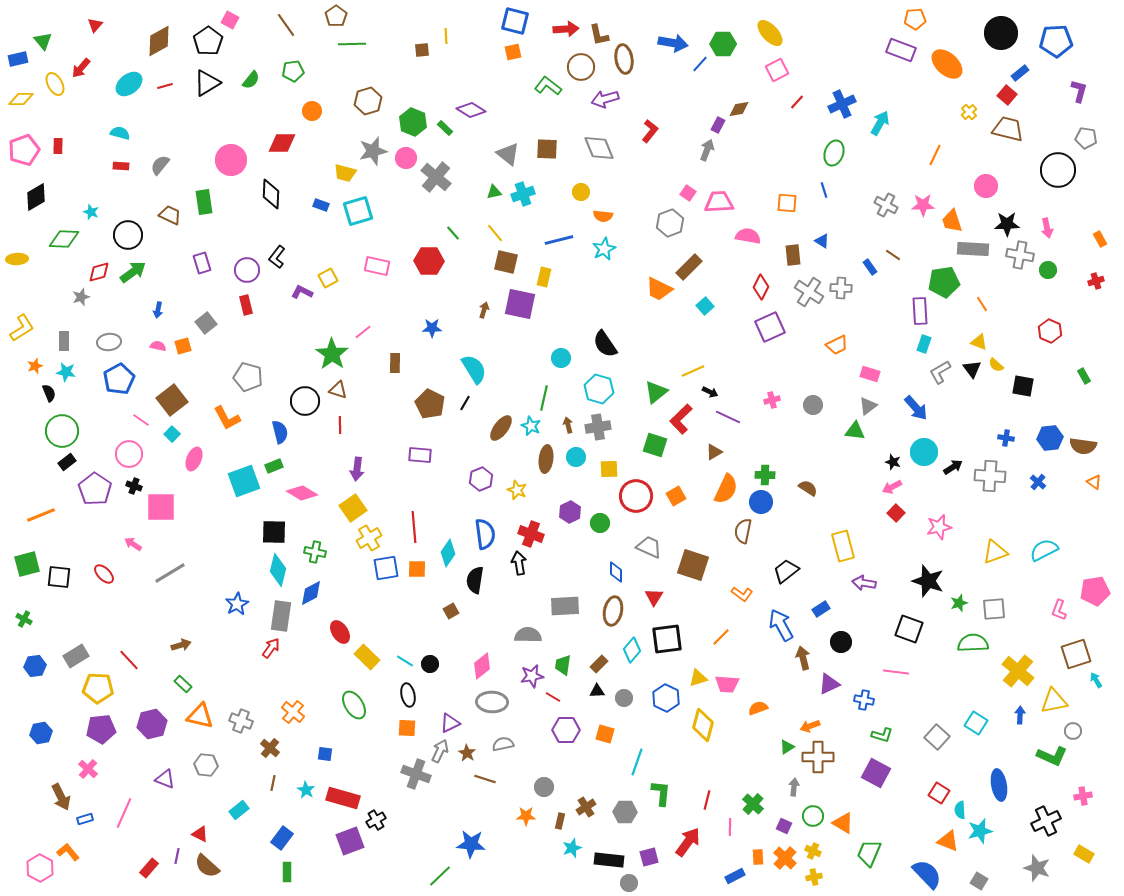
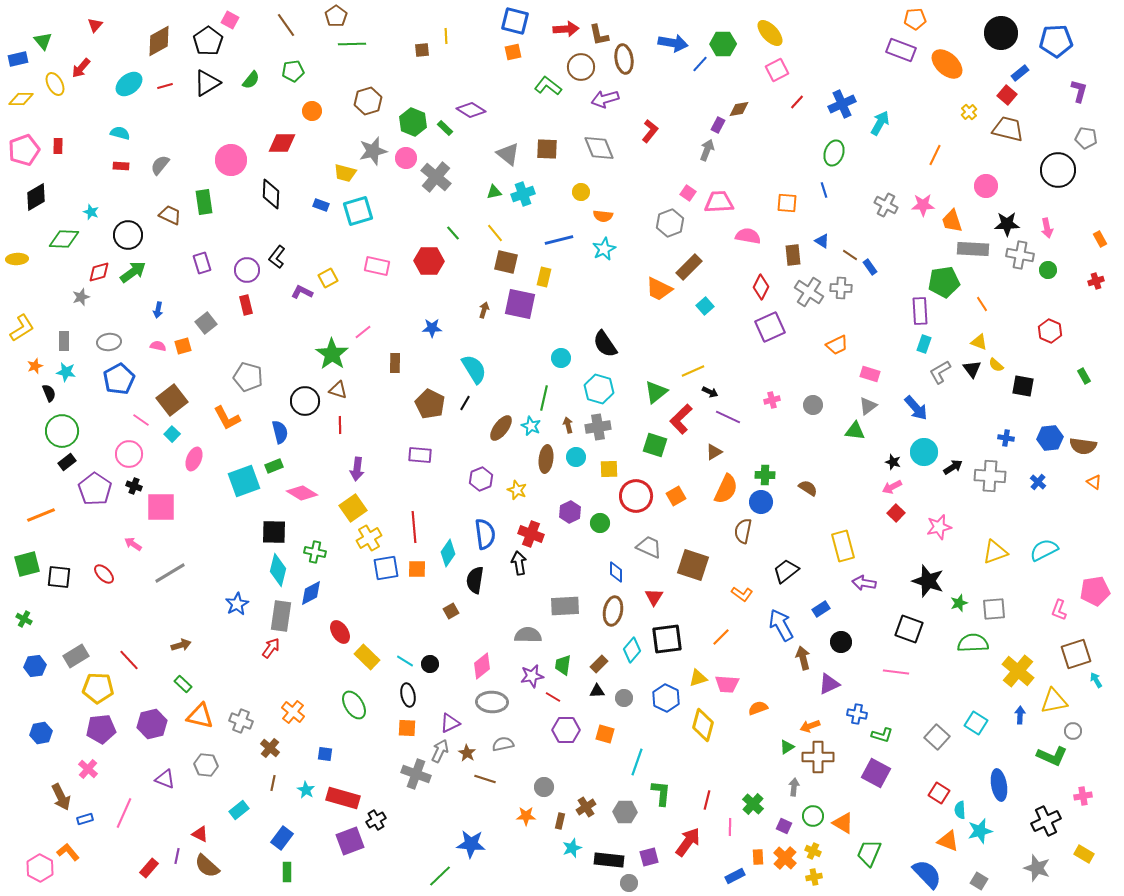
brown line at (893, 255): moved 43 px left
blue cross at (864, 700): moved 7 px left, 14 px down
